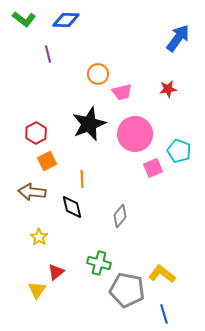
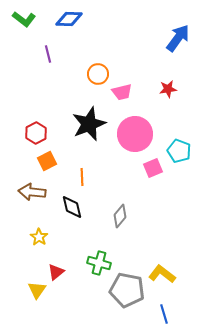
blue diamond: moved 3 px right, 1 px up
orange line: moved 2 px up
